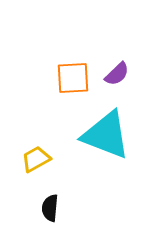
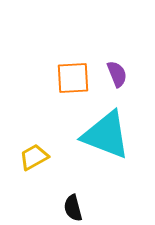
purple semicircle: rotated 68 degrees counterclockwise
yellow trapezoid: moved 2 px left, 2 px up
black semicircle: moved 23 px right; rotated 20 degrees counterclockwise
